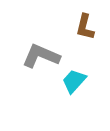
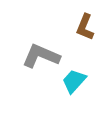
brown L-shape: rotated 8 degrees clockwise
